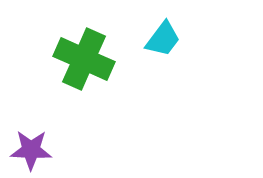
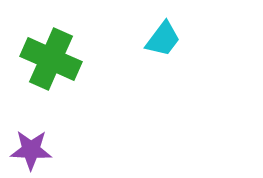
green cross: moved 33 px left
